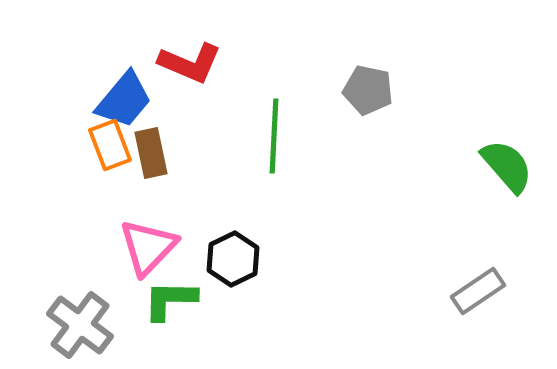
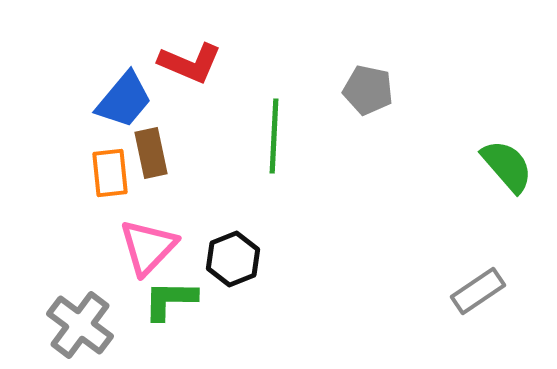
orange rectangle: moved 28 px down; rotated 15 degrees clockwise
black hexagon: rotated 4 degrees clockwise
